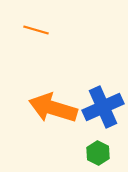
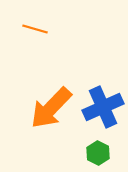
orange line: moved 1 px left, 1 px up
orange arrow: moved 2 px left; rotated 63 degrees counterclockwise
